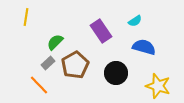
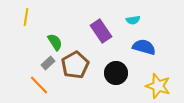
cyan semicircle: moved 2 px left, 1 px up; rotated 24 degrees clockwise
green semicircle: rotated 102 degrees clockwise
